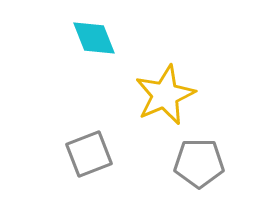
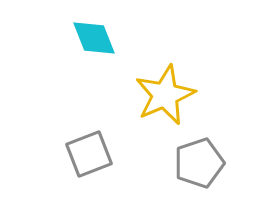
gray pentagon: rotated 18 degrees counterclockwise
